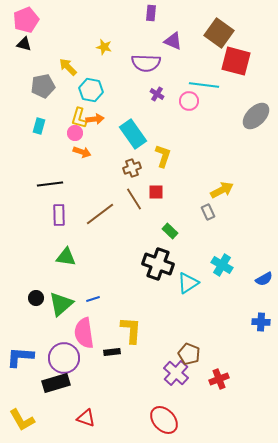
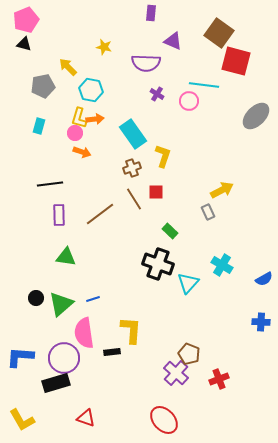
cyan triangle at (188, 283): rotated 15 degrees counterclockwise
